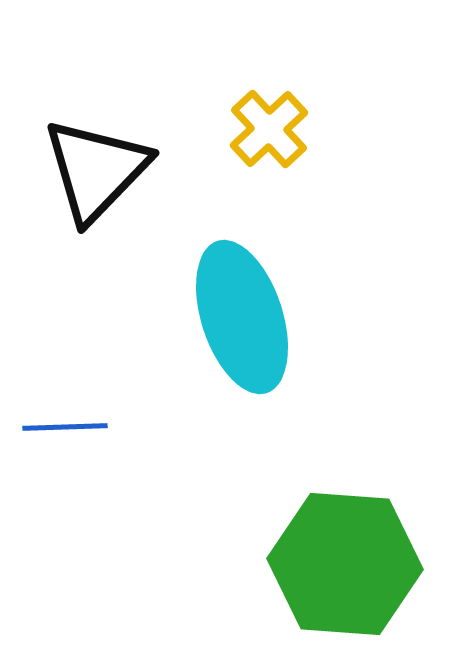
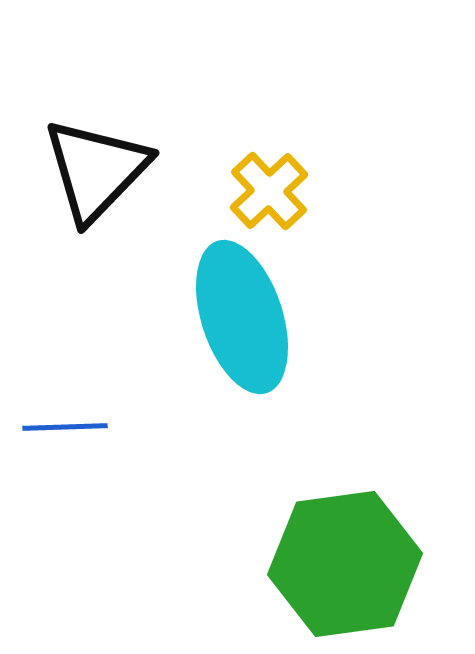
yellow cross: moved 62 px down
green hexagon: rotated 12 degrees counterclockwise
